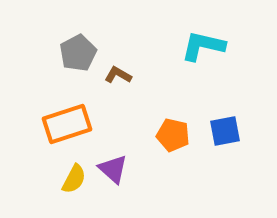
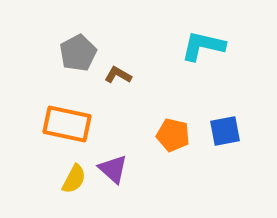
orange rectangle: rotated 30 degrees clockwise
